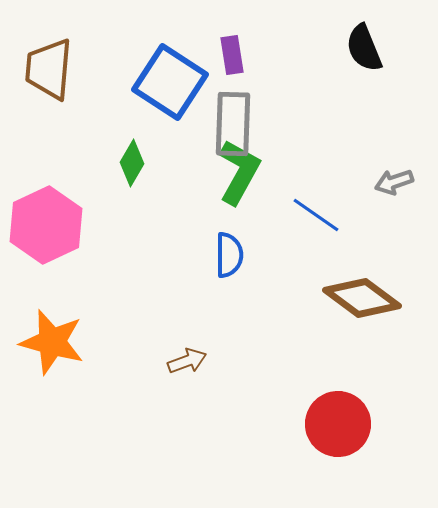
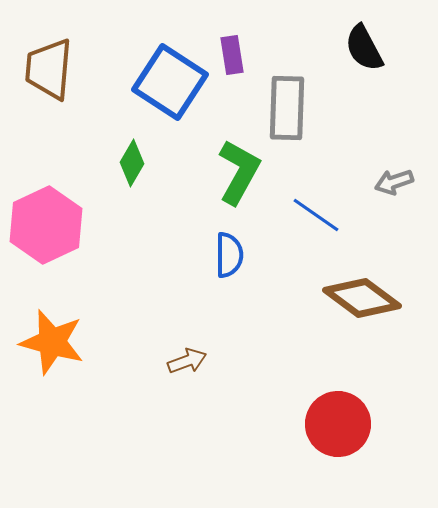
black semicircle: rotated 6 degrees counterclockwise
gray rectangle: moved 54 px right, 16 px up
